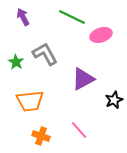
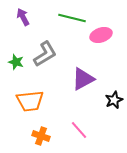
green line: moved 1 px down; rotated 12 degrees counterclockwise
gray L-shape: rotated 88 degrees clockwise
green star: rotated 14 degrees counterclockwise
